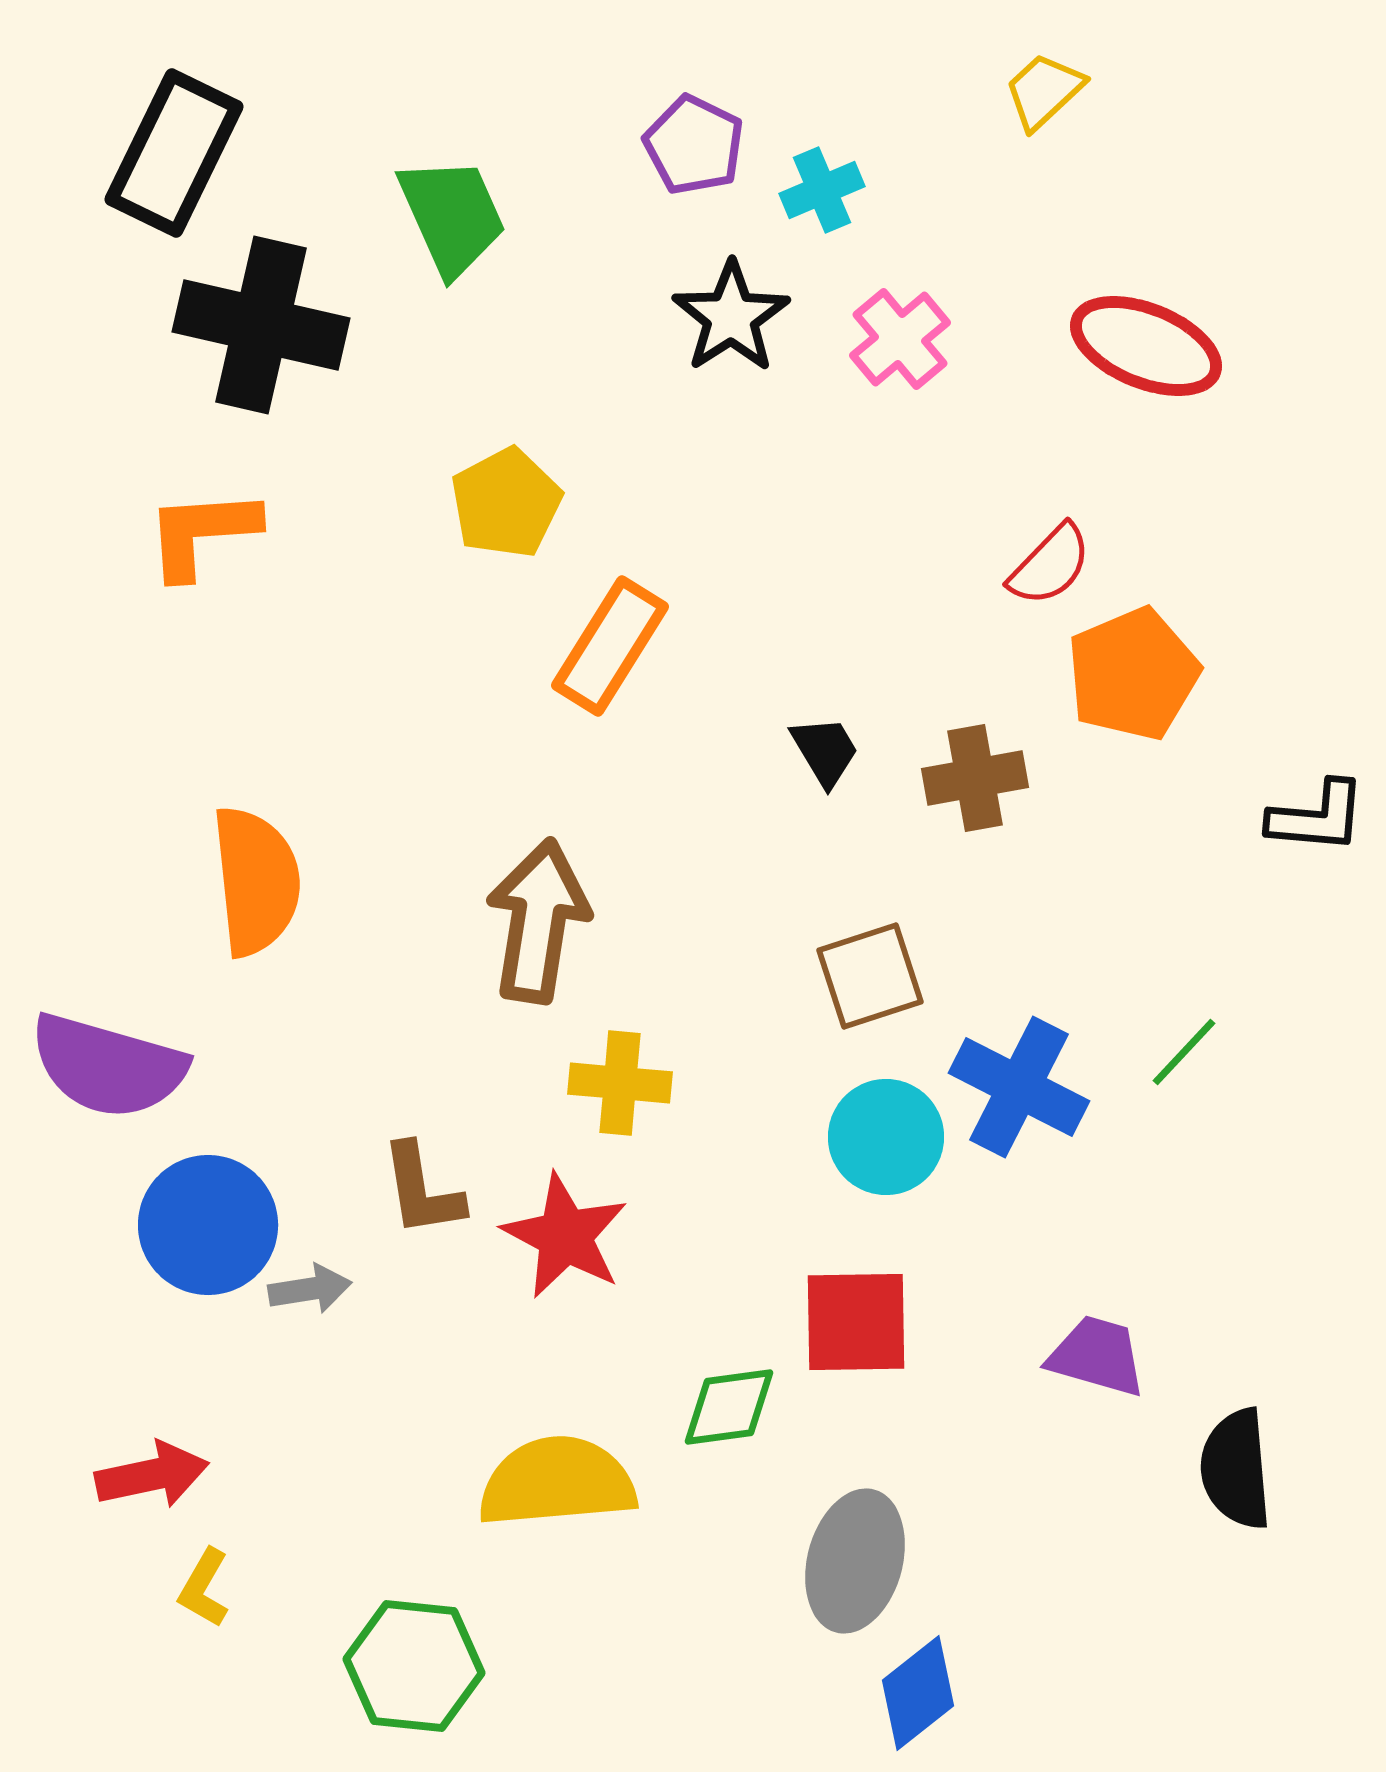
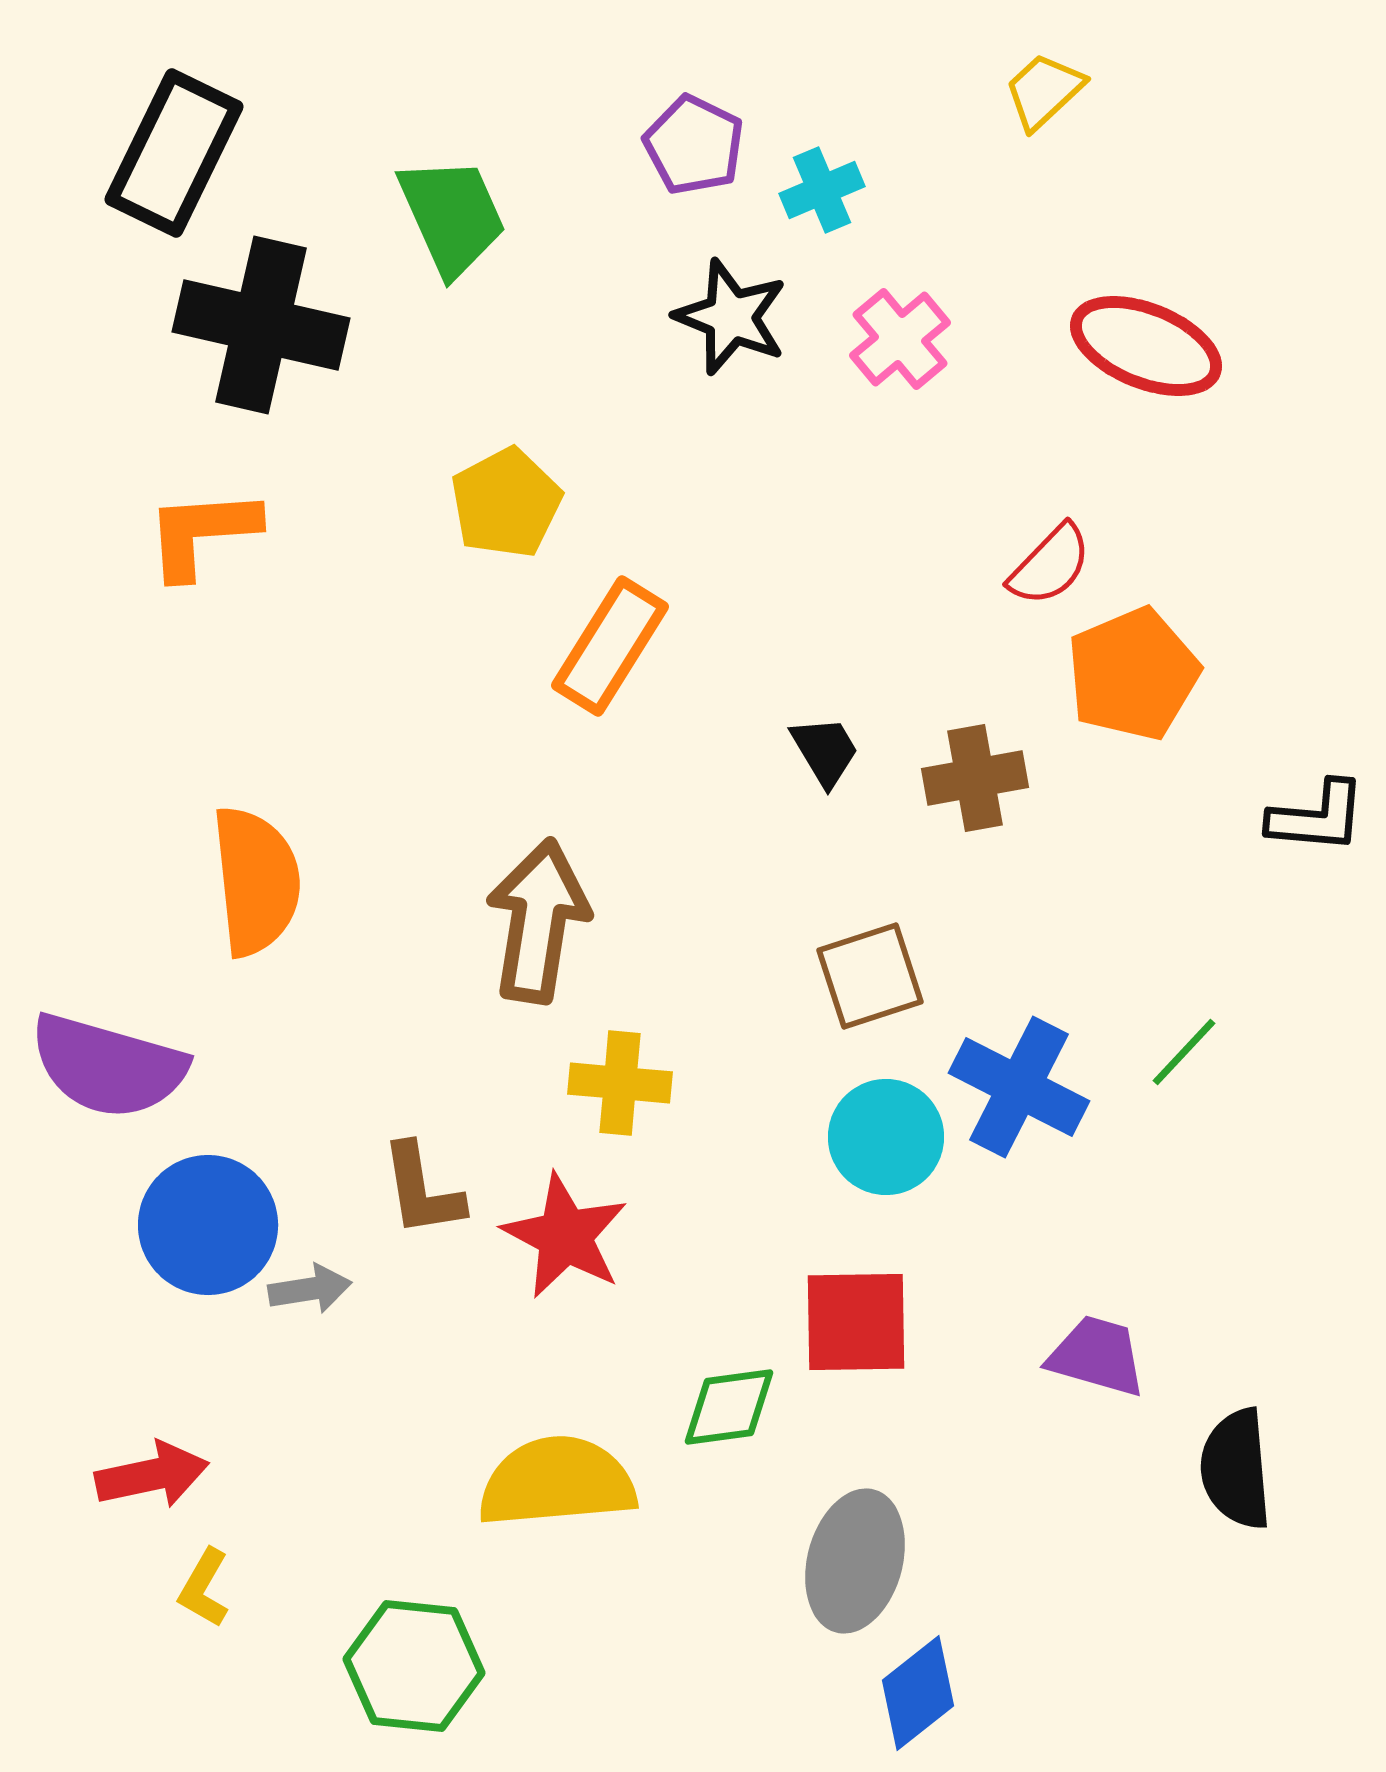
black star: rotated 17 degrees counterclockwise
